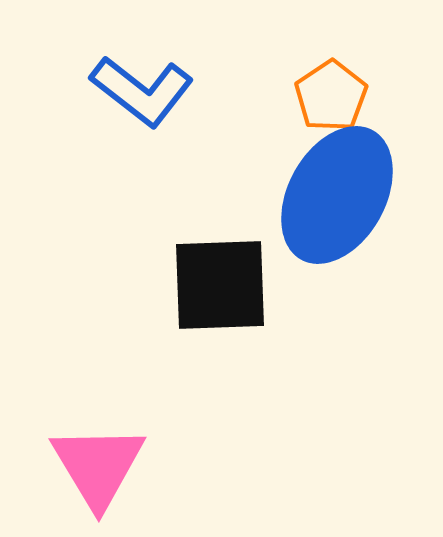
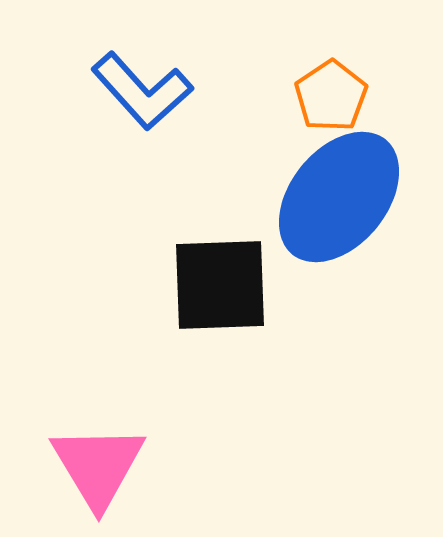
blue L-shape: rotated 10 degrees clockwise
blue ellipse: moved 2 px right, 2 px down; rotated 10 degrees clockwise
